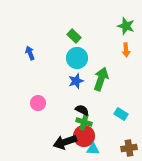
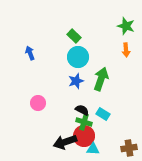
cyan circle: moved 1 px right, 1 px up
cyan rectangle: moved 18 px left
